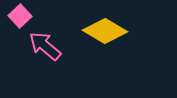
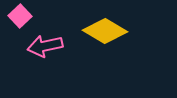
pink arrow: rotated 52 degrees counterclockwise
